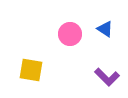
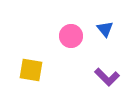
blue triangle: rotated 18 degrees clockwise
pink circle: moved 1 px right, 2 px down
